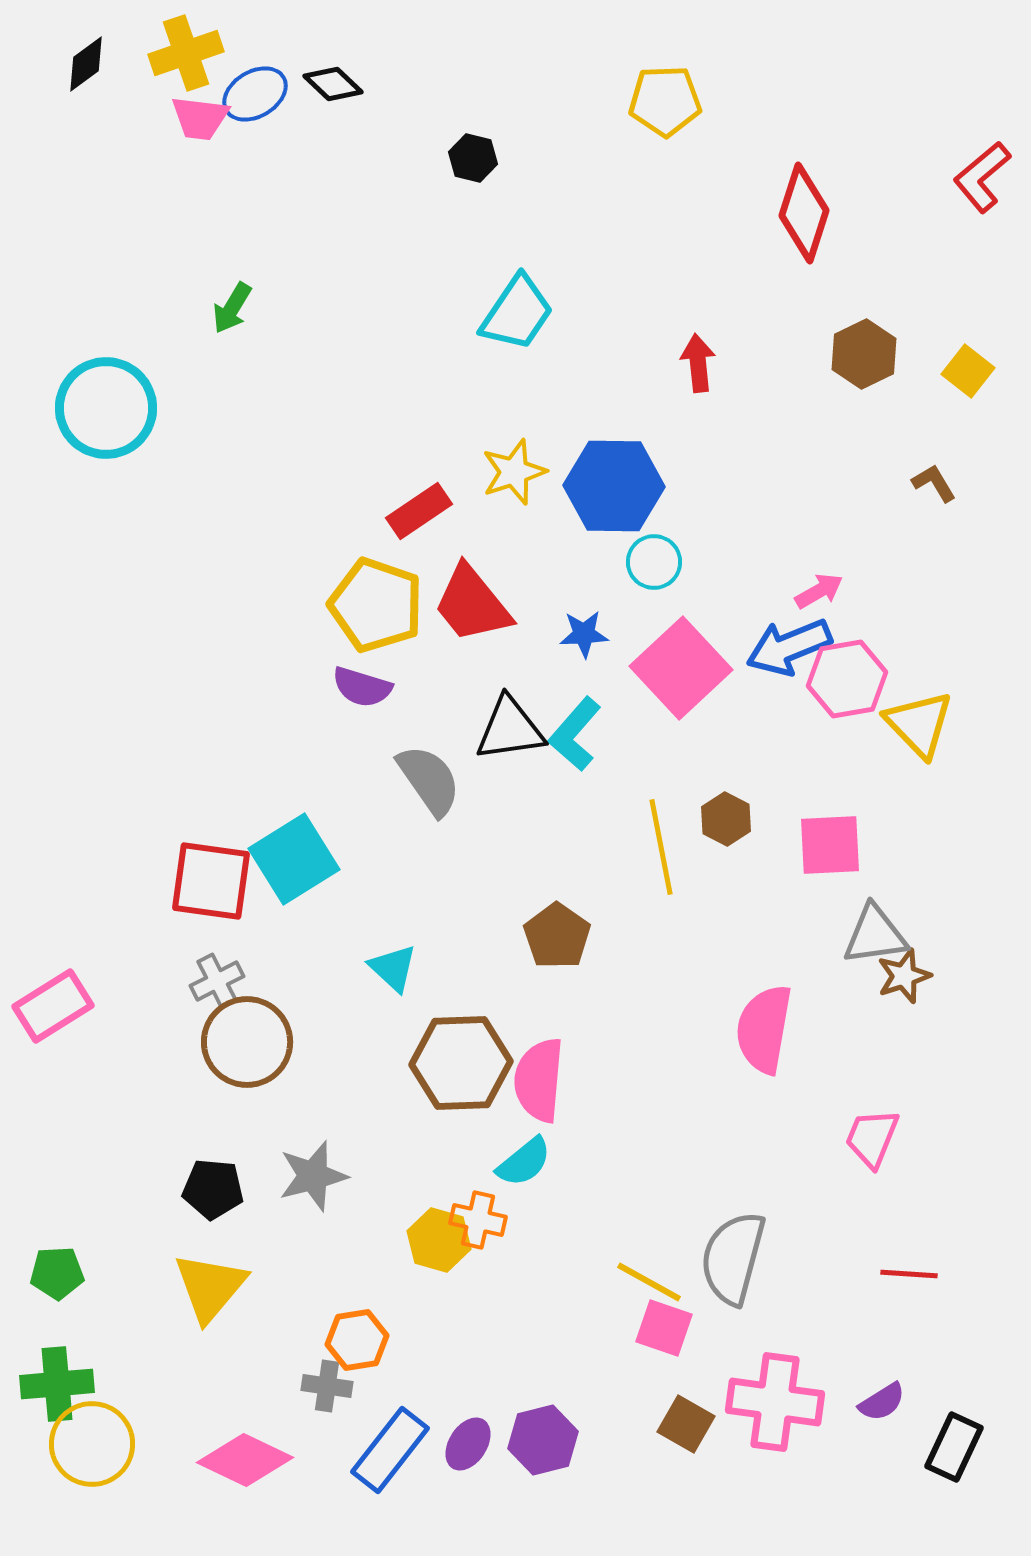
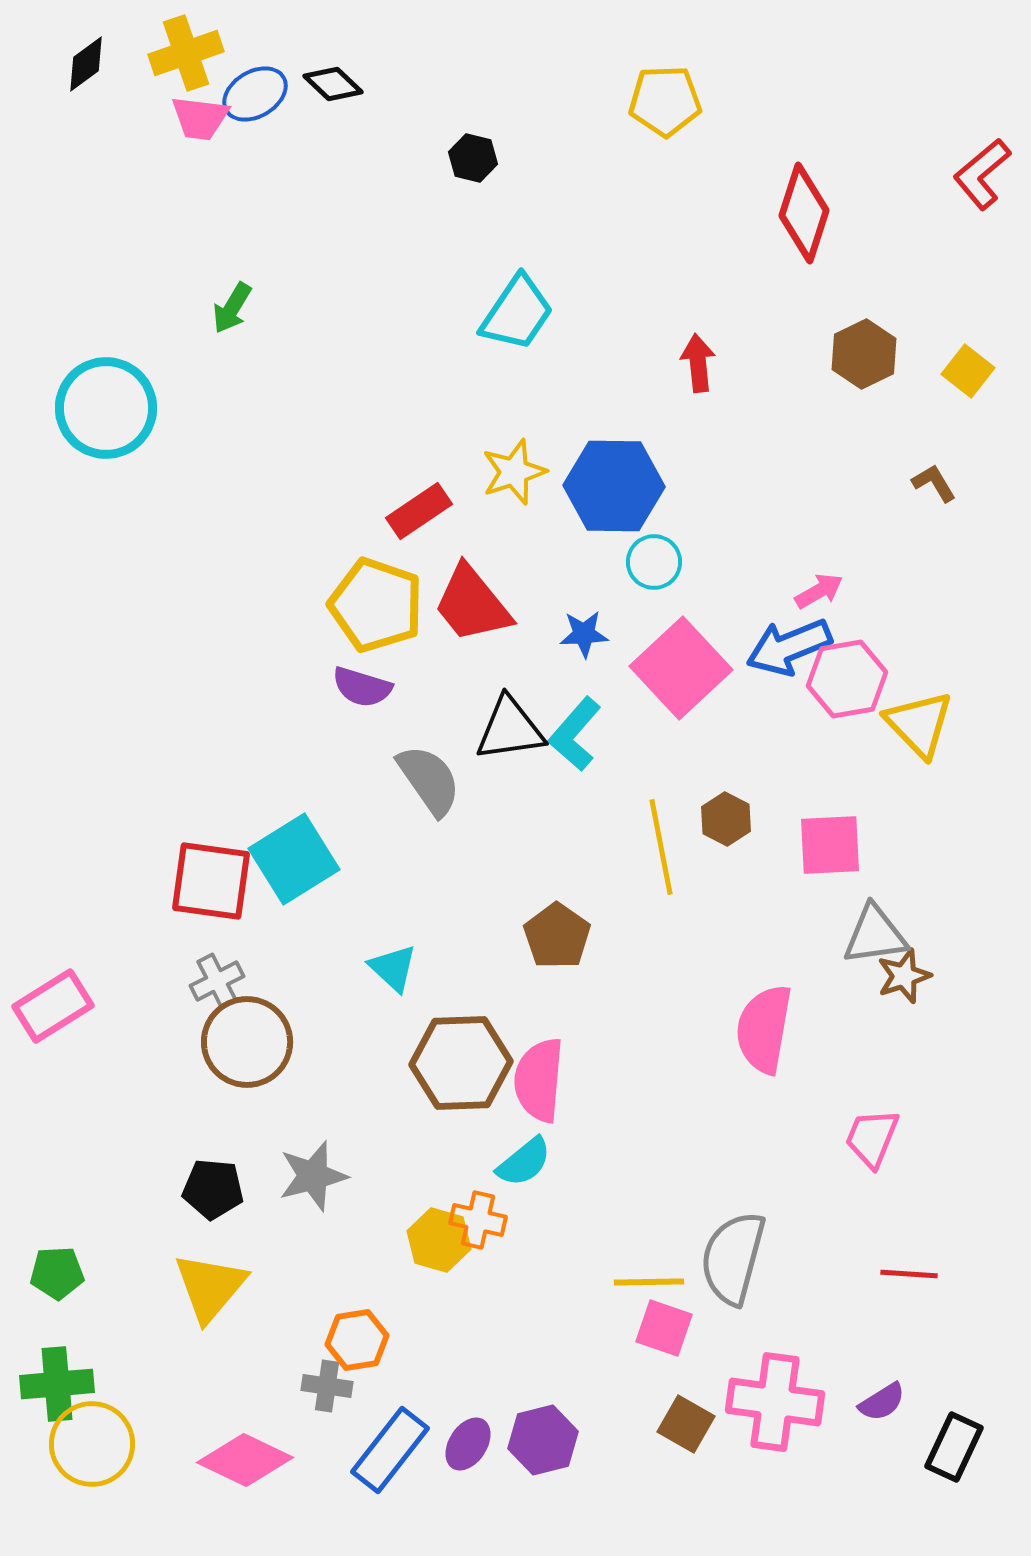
red L-shape at (982, 177): moved 3 px up
yellow line at (649, 1282): rotated 30 degrees counterclockwise
